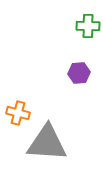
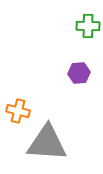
orange cross: moved 2 px up
